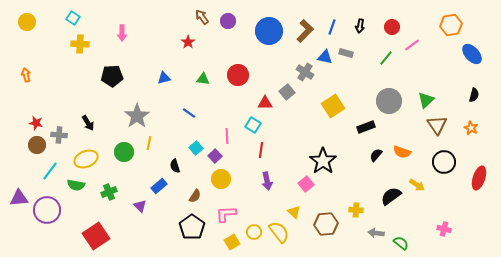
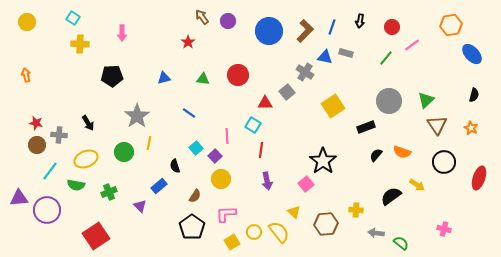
black arrow at (360, 26): moved 5 px up
